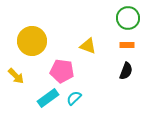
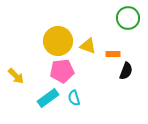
yellow circle: moved 26 px right
orange rectangle: moved 14 px left, 9 px down
pink pentagon: rotated 15 degrees counterclockwise
cyan semicircle: rotated 63 degrees counterclockwise
